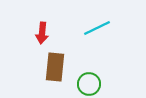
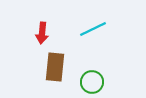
cyan line: moved 4 px left, 1 px down
green circle: moved 3 px right, 2 px up
